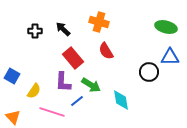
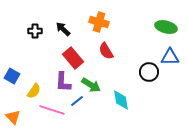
pink line: moved 2 px up
